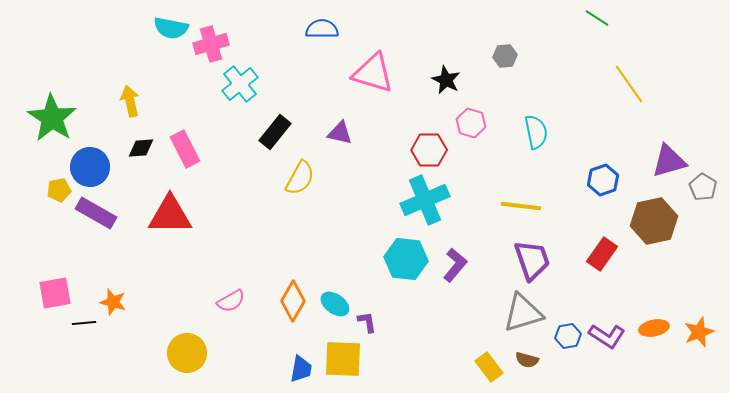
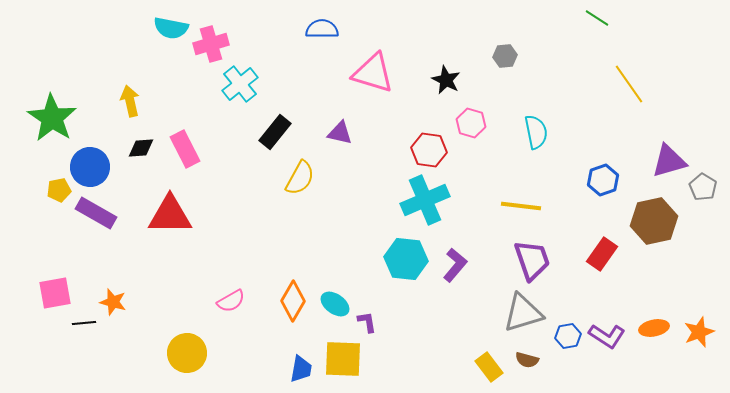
red hexagon at (429, 150): rotated 8 degrees clockwise
